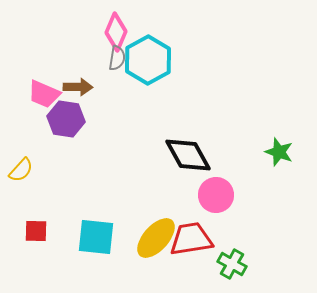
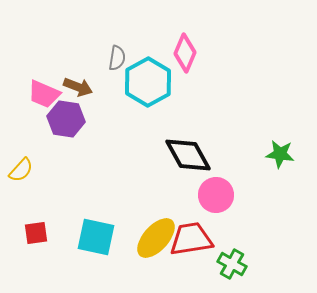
pink diamond: moved 69 px right, 21 px down
cyan hexagon: moved 22 px down
brown arrow: rotated 20 degrees clockwise
green star: moved 1 px right, 2 px down; rotated 12 degrees counterclockwise
red square: moved 2 px down; rotated 10 degrees counterclockwise
cyan square: rotated 6 degrees clockwise
